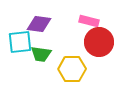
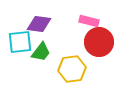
green trapezoid: moved 2 px up; rotated 60 degrees counterclockwise
yellow hexagon: rotated 8 degrees counterclockwise
